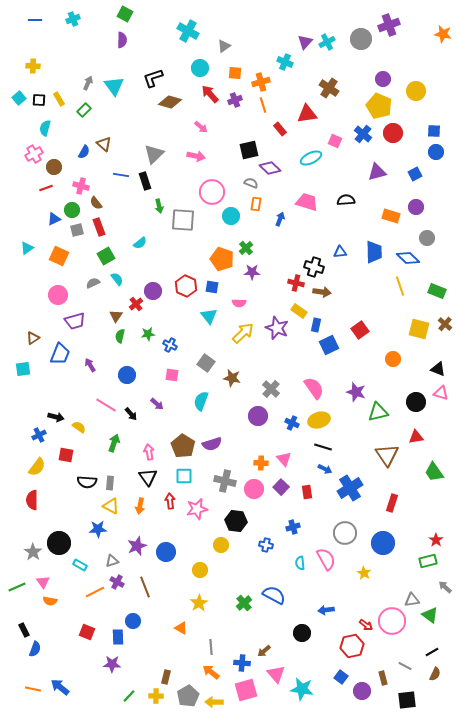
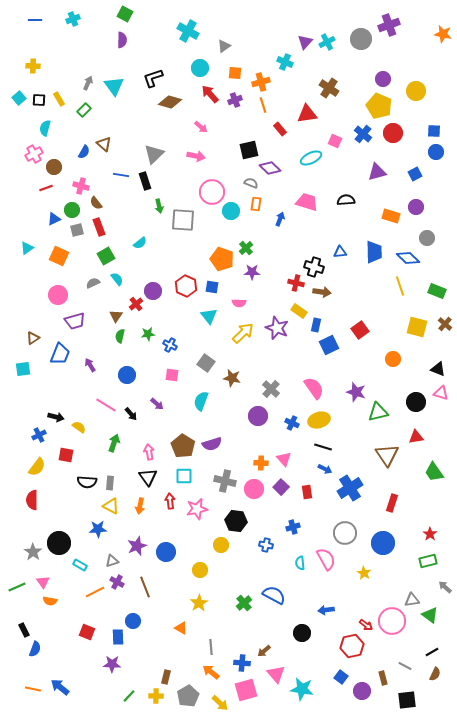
cyan circle at (231, 216): moved 5 px up
yellow square at (419, 329): moved 2 px left, 2 px up
red star at (436, 540): moved 6 px left, 6 px up
yellow arrow at (214, 702): moved 6 px right, 1 px down; rotated 138 degrees counterclockwise
